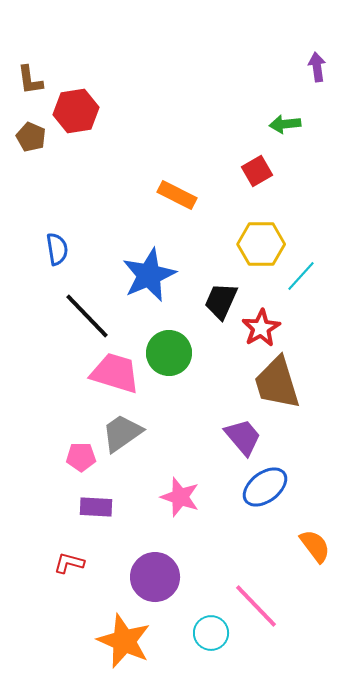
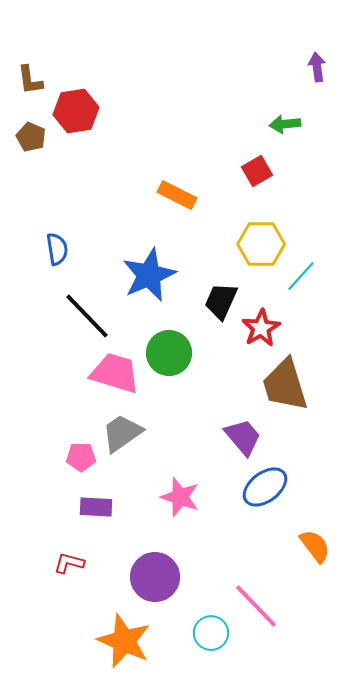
brown trapezoid: moved 8 px right, 2 px down
